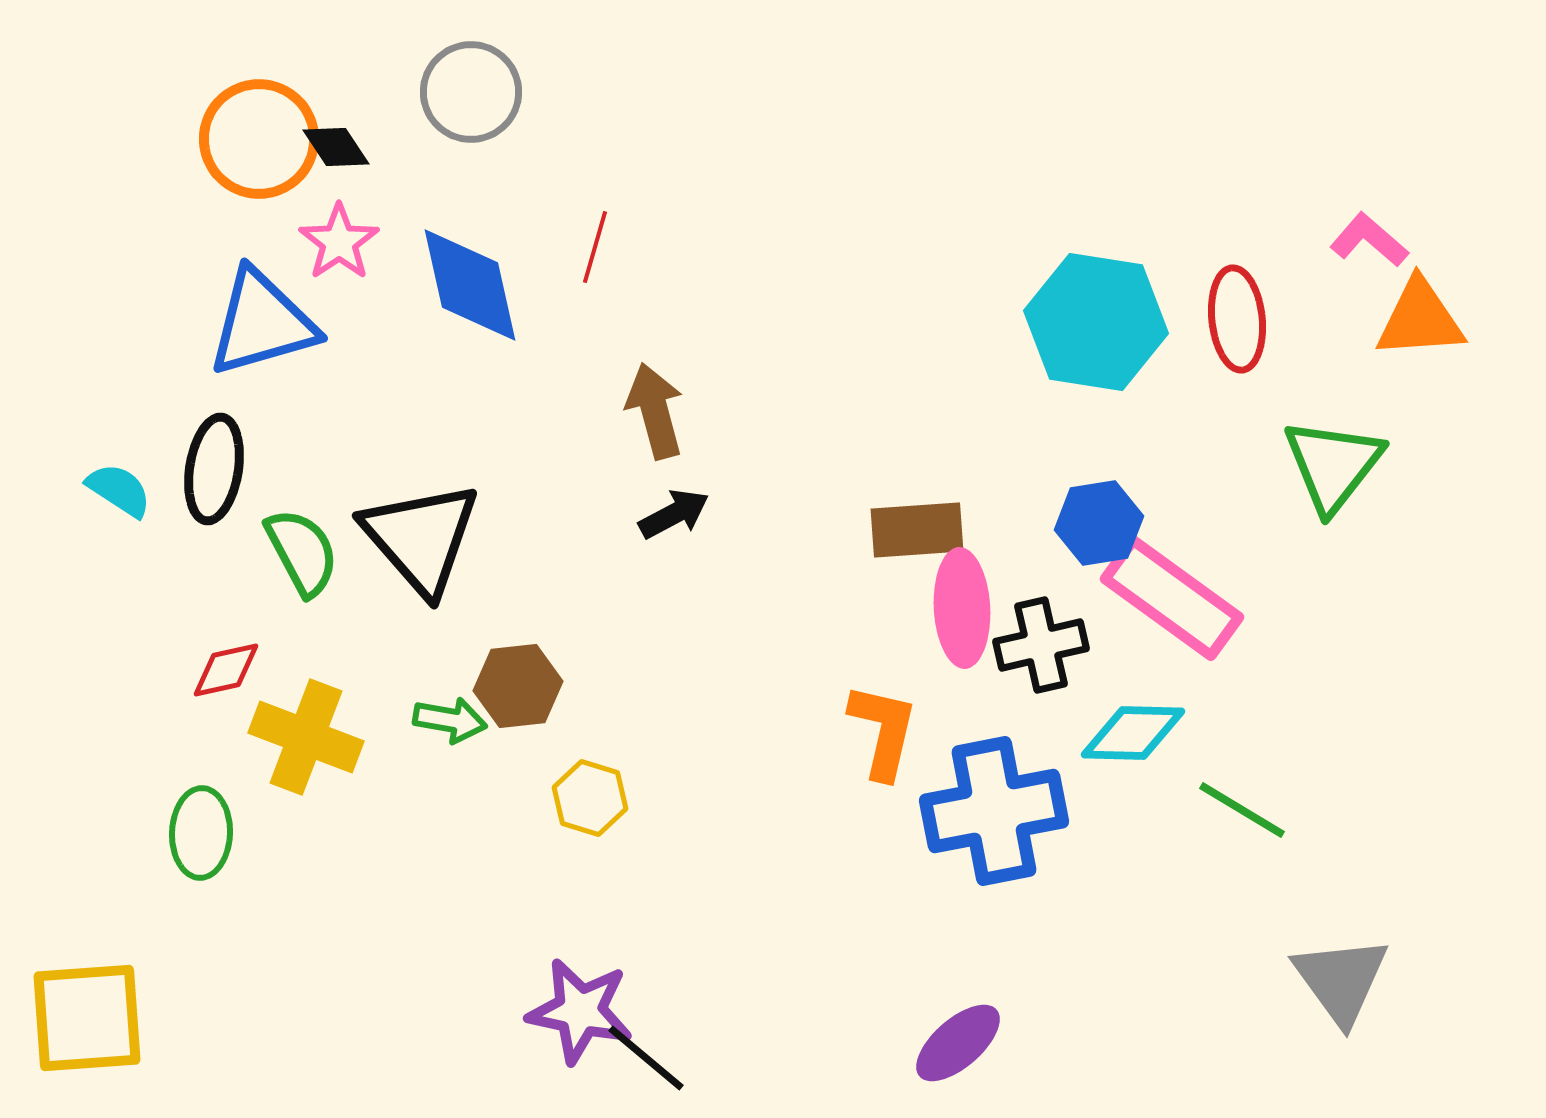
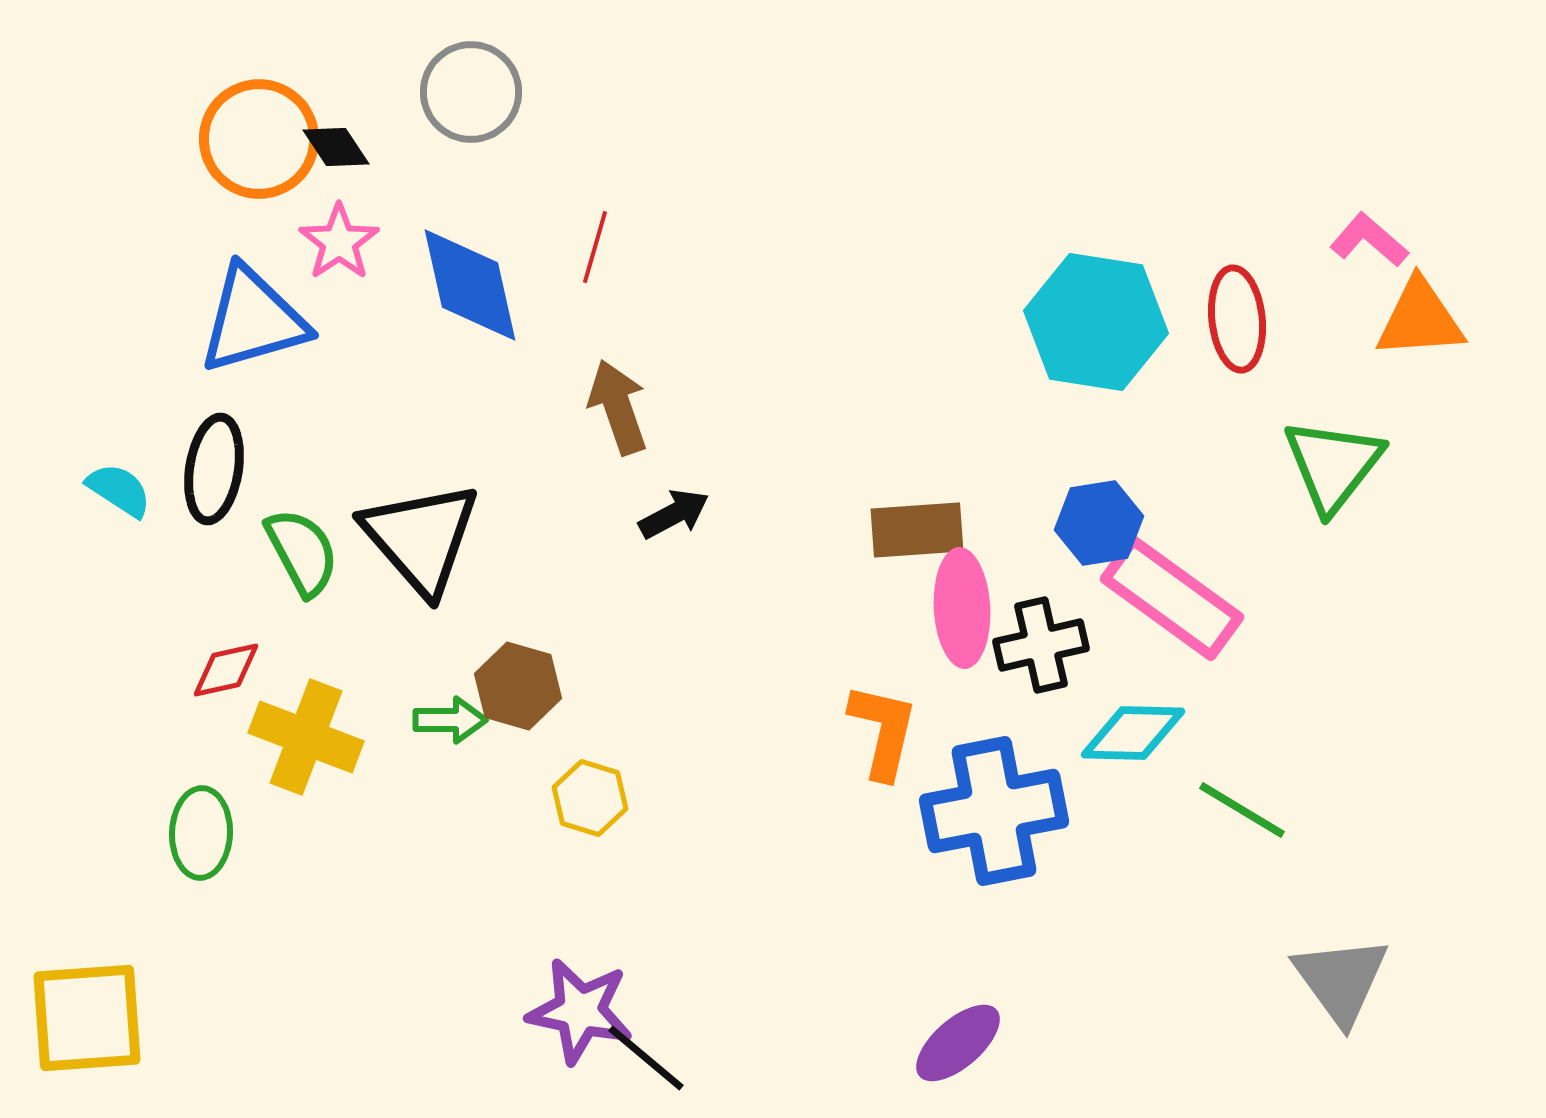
blue triangle: moved 9 px left, 3 px up
brown arrow: moved 37 px left, 4 px up; rotated 4 degrees counterclockwise
brown hexagon: rotated 22 degrees clockwise
green arrow: rotated 10 degrees counterclockwise
